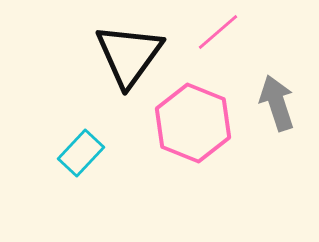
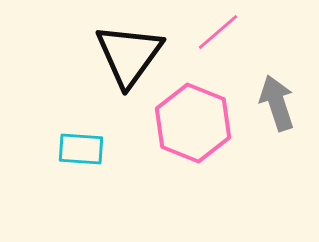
cyan rectangle: moved 4 px up; rotated 51 degrees clockwise
